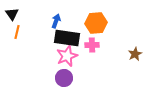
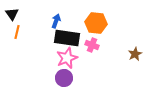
orange hexagon: rotated 10 degrees clockwise
pink cross: rotated 24 degrees clockwise
pink star: moved 2 px down
